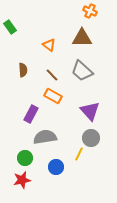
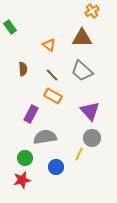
orange cross: moved 2 px right; rotated 32 degrees clockwise
brown semicircle: moved 1 px up
gray circle: moved 1 px right
